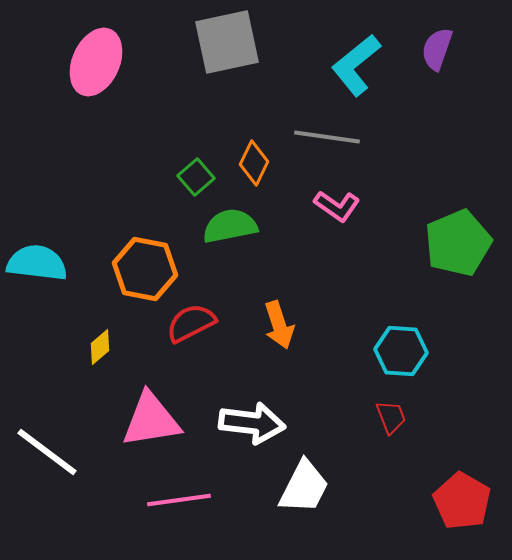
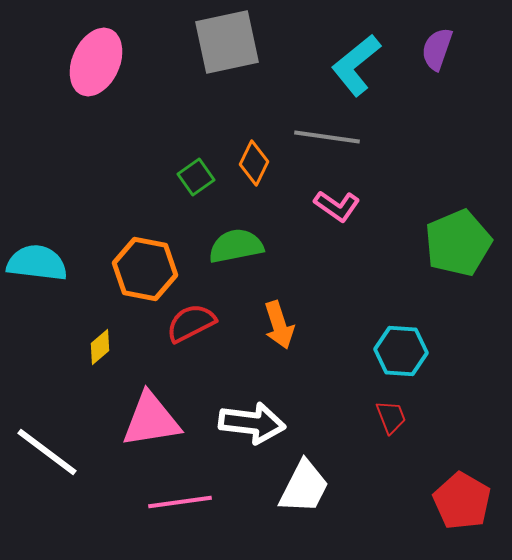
green square: rotated 6 degrees clockwise
green semicircle: moved 6 px right, 20 px down
pink line: moved 1 px right, 2 px down
